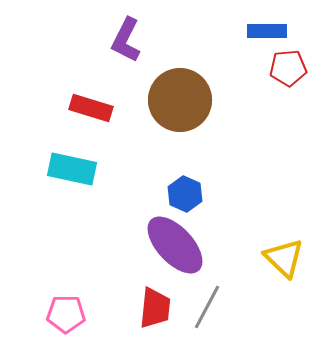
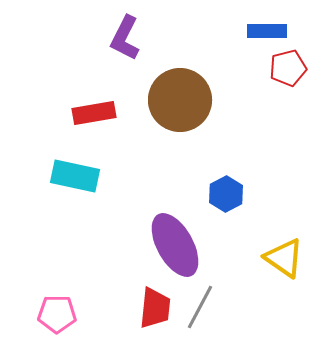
purple L-shape: moved 1 px left, 2 px up
red pentagon: rotated 9 degrees counterclockwise
red rectangle: moved 3 px right, 5 px down; rotated 27 degrees counterclockwise
cyan rectangle: moved 3 px right, 7 px down
blue hexagon: moved 41 px right; rotated 8 degrees clockwise
purple ellipse: rotated 14 degrees clockwise
yellow triangle: rotated 9 degrees counterclockwise
gray line: moved 7 px left
pink pentagon: moved 9 px left
